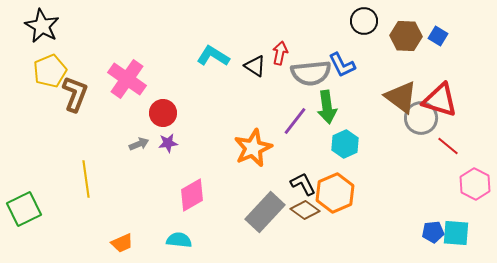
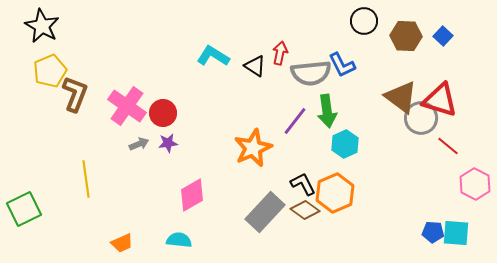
blue square: moved 5 px right; rotated 12 degrees clockwise
pink cross: moved 27 px down
green arrow: moved 4 px down
blue pentagon: rotated 10 degrees clockwise
